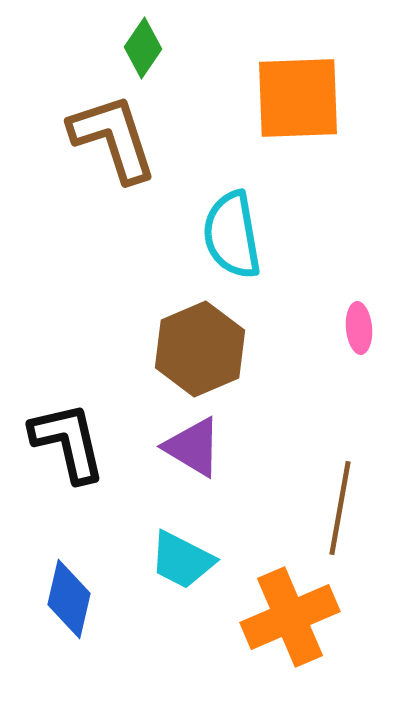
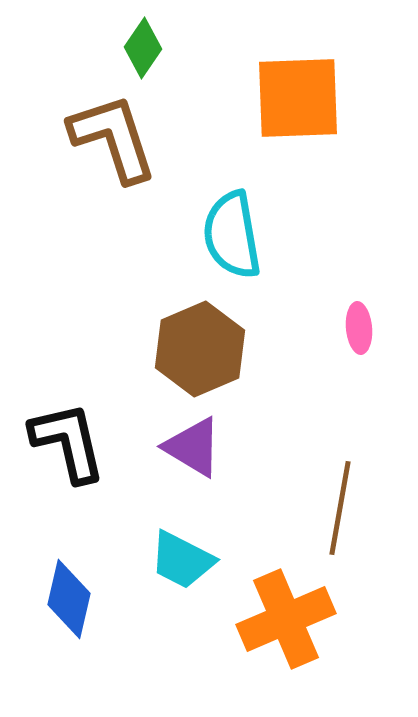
orange cross: moved 4 px left, 2 px down
